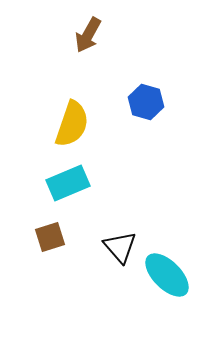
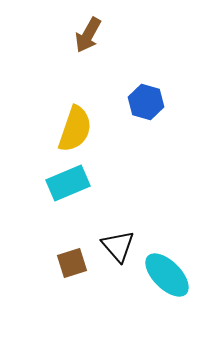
yellow semicircle: moved 3 px right, 5 px down
brown square: moved 22 px right, 26 px down
black triangle: moved 2 px left, 1 px up
